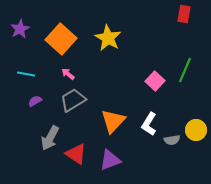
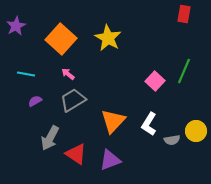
purple star: moved 4 px left, 3 px up
green line: moved 1 px left, 1 px down
yellow circle: moved 1 px down
